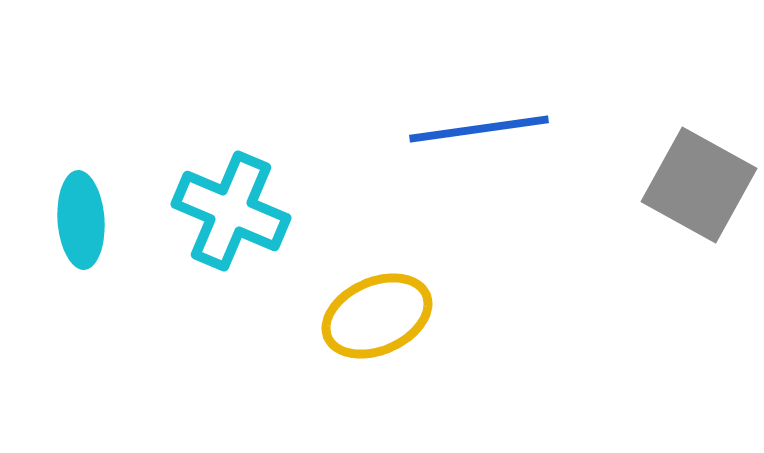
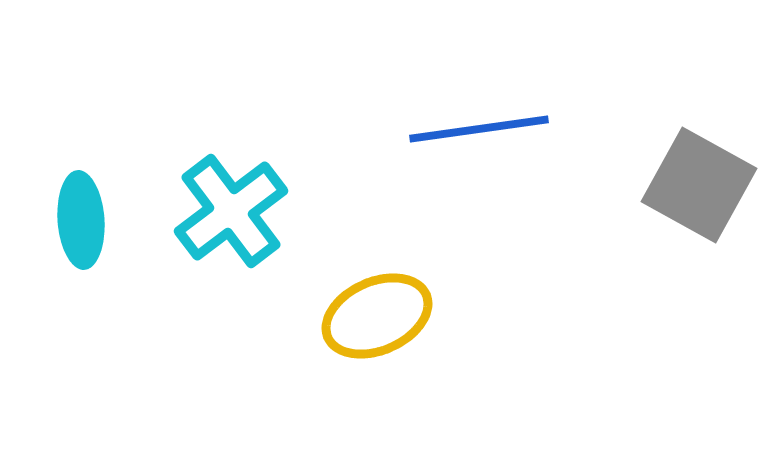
cyan cross: rotated 30 degrees clockwise
